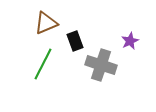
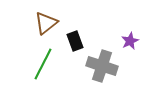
brown triangle: rotated 15 degrees counterclockwise
gray cross: moved 1 px right, 1 px down
